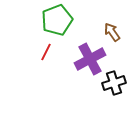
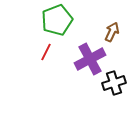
brown arrow: rotated 60 degrees clockwise
